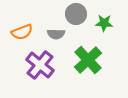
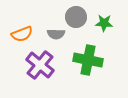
gray circle: moved 3 px down
orange semicircle: moved 2 px down
green cross: rotated 36 degrees counterclockwise
